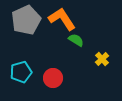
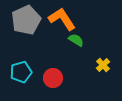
yellow cross: moved 1 px right, 6 px down
